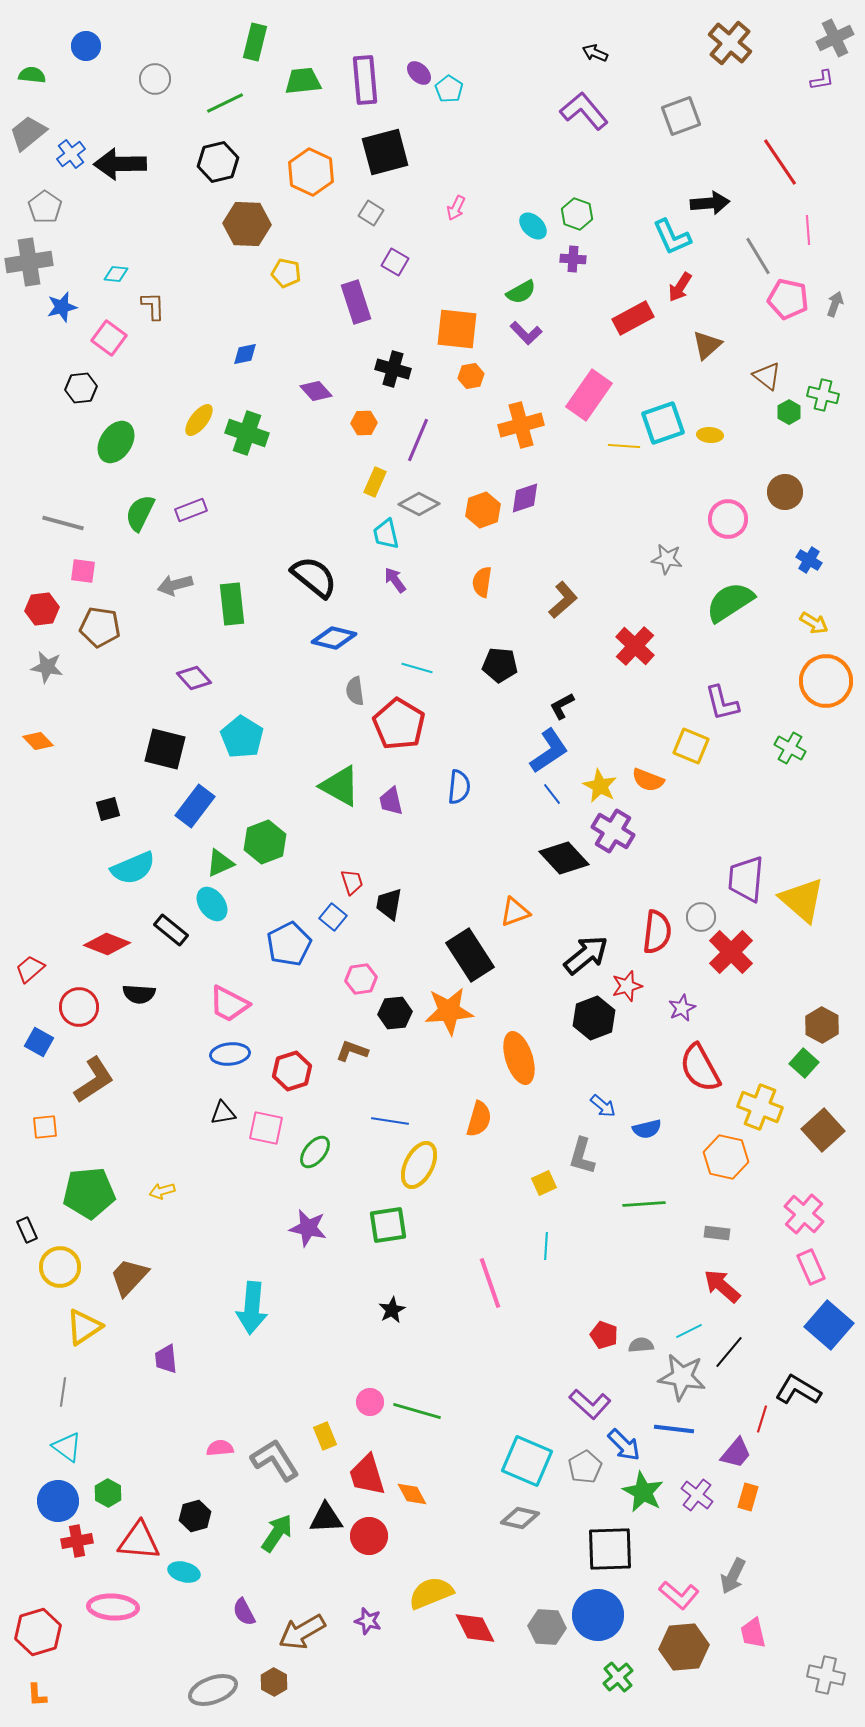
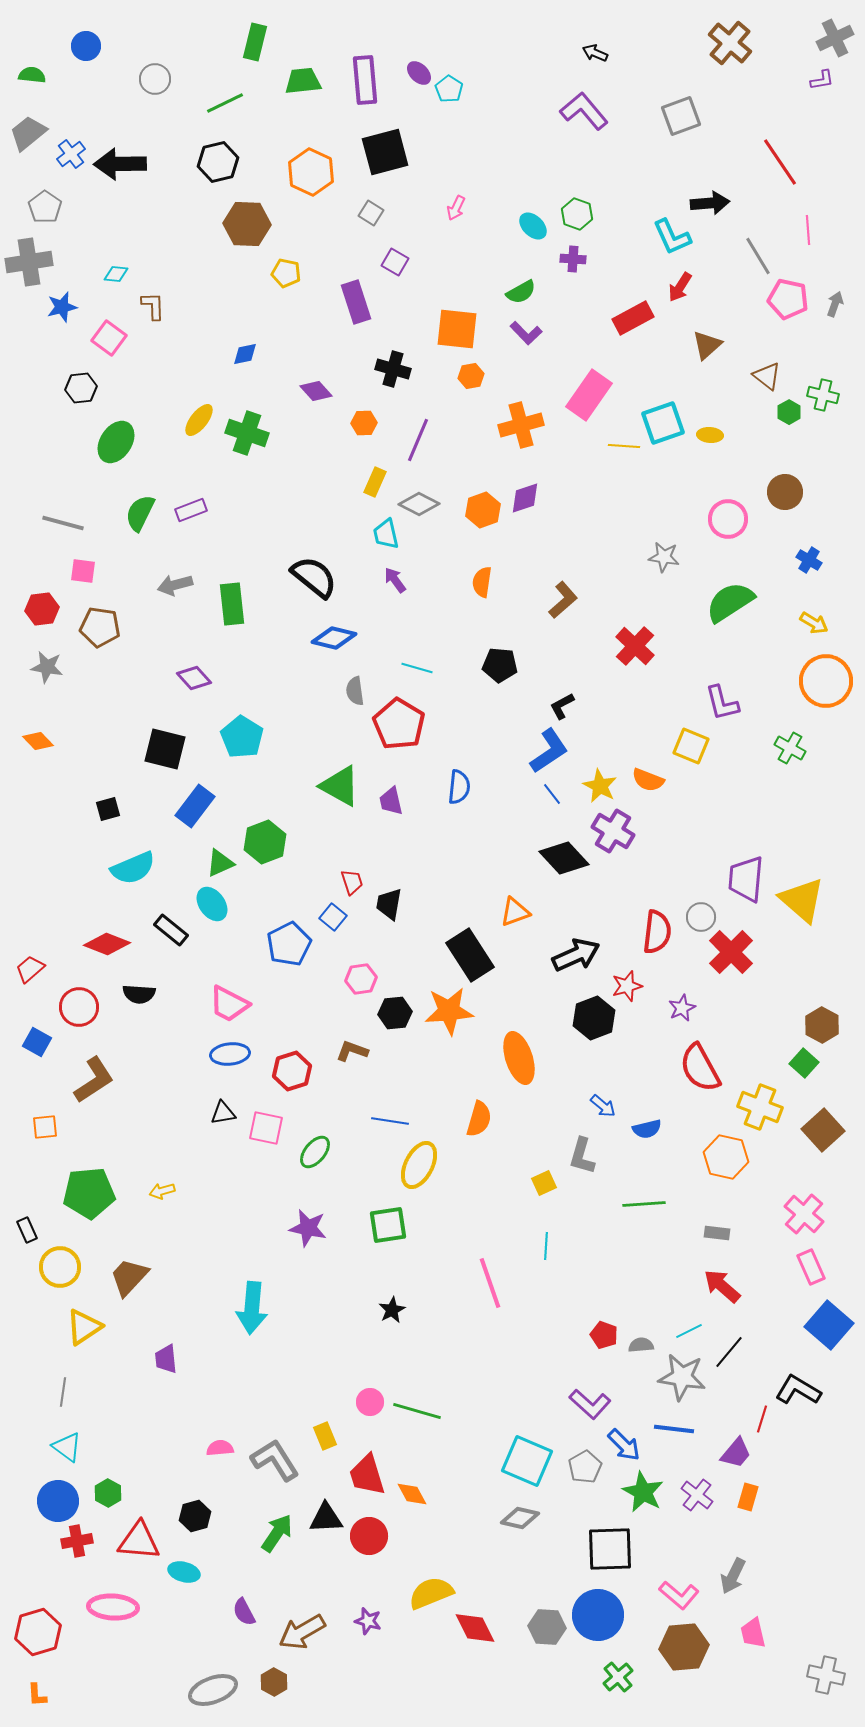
gray star at (667, 559): moved 3 px left, 2 px up
black arrow at (586, 955): moved 10 px left; rotated 15 degrees clockwise
blue square at (39, 1042): moved 2 px left
